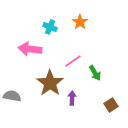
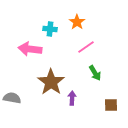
orange star: moved 3 px left
cyan cross: moved 2 px down; rotated 16 degrees counterclockwise
pink line: moved 13 px right, 14 px up
brown star: moved 1 px right, 1 px up
gray semicircle: moved 2 px down
brown square: rotated 32 degrees clockwise
